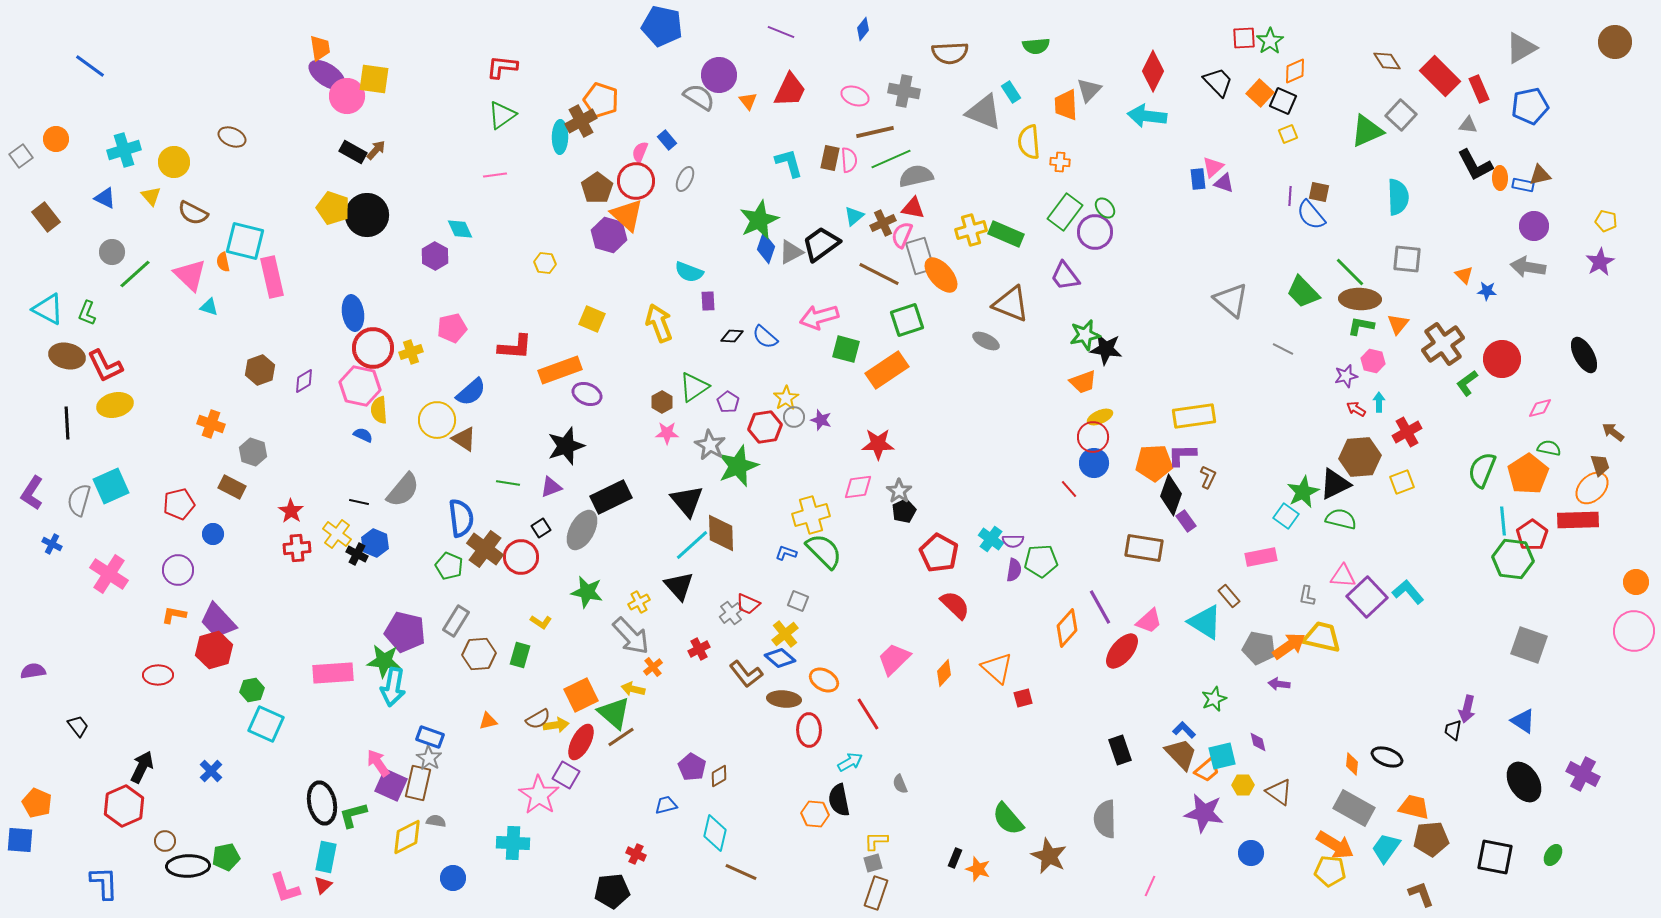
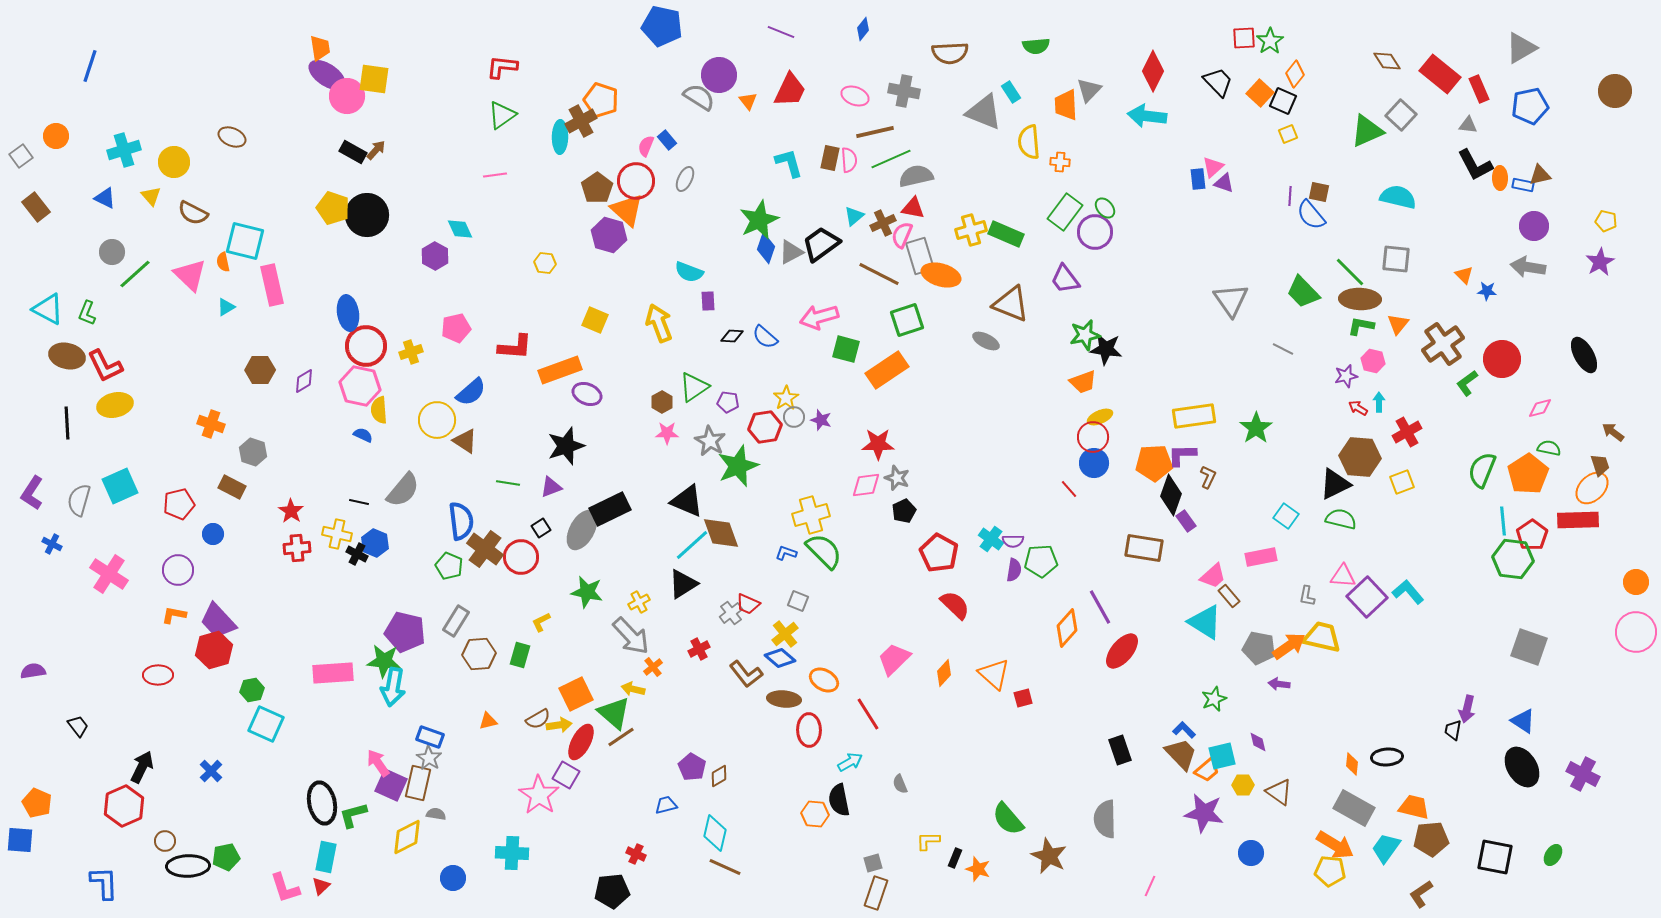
brown circle at (1615, 42): moved 49 px down
blue line at (90, 66): rotated 72 degrees clockwise
orange diamond at (1295, 71): moved 3 px down; rotated 28 degrees counterclockwise
red rectangle at (1440, 76): moved 2 px up; rotated 6 degrees counterclockwise
orange circle at (56, 139): moved 3 px up
pink semicircle at (640, 152): moved 6 px right, 6 px up
cyan semicircle at (1398, 197): rotated 75 degrees counterclockwise
orange triangle at (627, 215): moved 5 px up
brown rectangle at (46, 217): moved 10 px left, 10 px up
gray square at (1407, 259): moved 11 px left
orange ellipse at (941, 275): rotated 33 degrees counterclockwise
purple trapezoid at (1065, 276): moved 3 px down
pink rectangle at (272, 277): moved 8 px down
gray triangle at (1231, 300): rotated 15 degrees clockwise
cyan triangle at (209, 307): moved 17 px right; rotated 48 degrees counterclockwise
blue ellipse at (353, 313): moved 5 px left
yellow square at (592, 319): moved 3 px right, 1 px down
pink pentagon at (452, 328): moved 4 px right
red circle at (373, 348): moved 7 px left, 2 px up
brown hexagon at (260, 370): rotated 20 degrees clockwise
purple pentagon at (728, 402): rotated 25 degrees counterclockwise
red arrow at (1356, 409): moved 2 px right, 1 px up
brown triangle at (464, 439): moved 1 px right, 2 px down
gray star at (710, 445): moved 4 px up
brown hexagon at (1360, 457): rotated 9 degrees clockwise
cyan square at (111, 486): moved 9 px right
pink diamond at (858, 487): moved 8 px right, 2 px up
gray star at (899, 491): moved 2 px left, 13 px up; rotated 15 degrees counterclockwise
green star at (1303, 492): moved 47 px left, 64 px up; rotated 8 degrees counterclockwise
black rectangle at (611, 497): moved 1 px left, 12 px down
black triangle at (687, 501): rotated 27 degrees counterclockwise
blue semicircle at (461, 518): moved 3 px down
brown diamond at (721, 533): rotated 18 degrees counterclockwise
yellow cross at (337, 534): rotated 24 degrees counterclockwise
black triangle at (679, 586): moved 4 px right, 2 px up; rotated 40 degrees clockwise
pink trapezoid at (1149, 621): moved 64 px right, 45 px up
yellow L-shape at (541, 622): rotated 120 degrees clockwise
pink circle at (1634, 631): moved 2 px right, 1 px down
gray square at (1529, 645): moved 2 px down
orange triangle at (997, 668): moved 3 px left, 6 px down
orange square at (581, 695): moved 5 px left, 1 px up
yellow arrow at (556, 725): moved 3 px right
black ellipse at (1387, 757): rotated 24 degrees counterclockwise
black ellipse at (1524, 782): moved 2 px left, 15 px up
gray semicircle at (436, 821): moved 7 px up
yellow L-shape at (876, 841): moved 52 px right
cyan cross at (513, 843): moved 1 px left, 10 px down
brown line at (741, 872): moved 16 px left, 5 px up
red triangle at (323, 885): moved 2 px left, 1 px down
brown L-shape at (1421, 894): rotated 104 degrees counterclockwise
